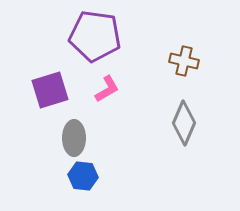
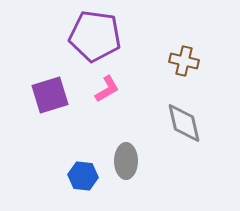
purple square: moved 5 px down
gray diamond: rotated 36 degrees counterclockwise
gray ellipse: moved 52 px right, 23 px down
